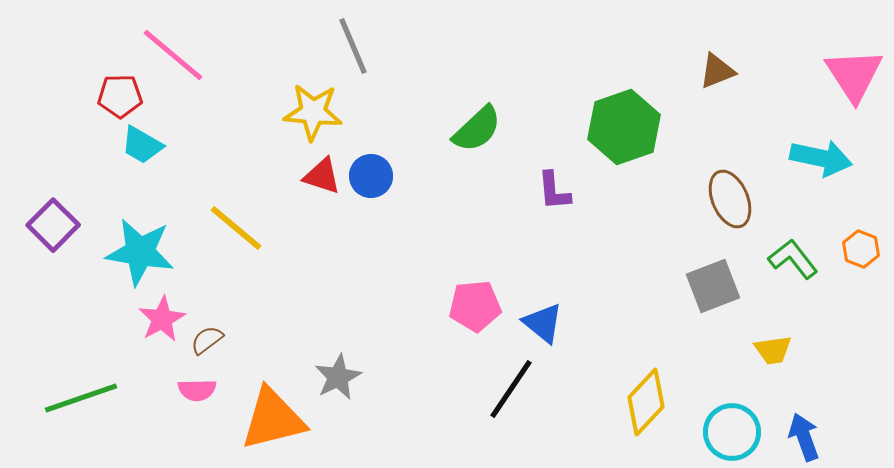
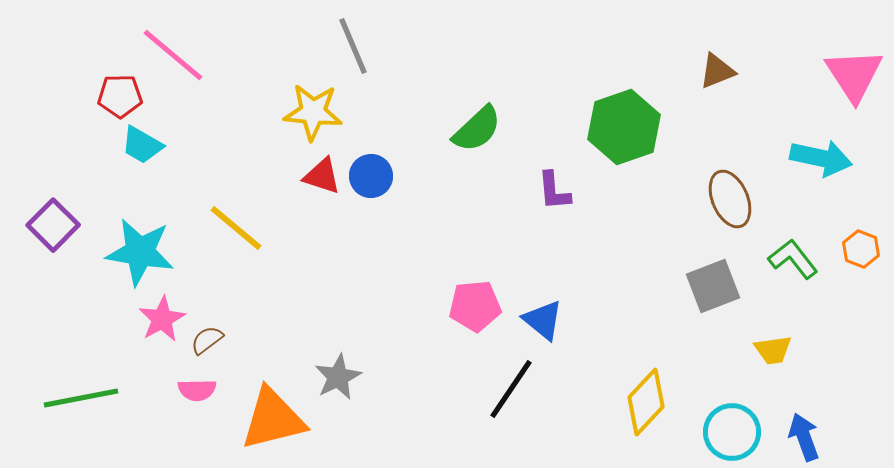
blue triangle: moved 3 px up
green line: rotated 8 degrees clockwise
